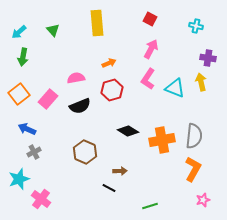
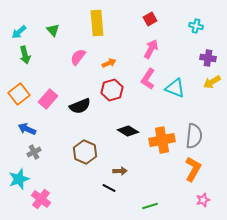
red square: rotated 32 degrees clockwise
green arrow: moved 2 px right, 2 px up; rotated 24 degrees counterclockwise
pink semicircle: moved 2 px right, 21 px up; rotated 42 degrees counterclockwise
yellow arrow: moved 11 px right; rotated 108 degrees counterclockwise
